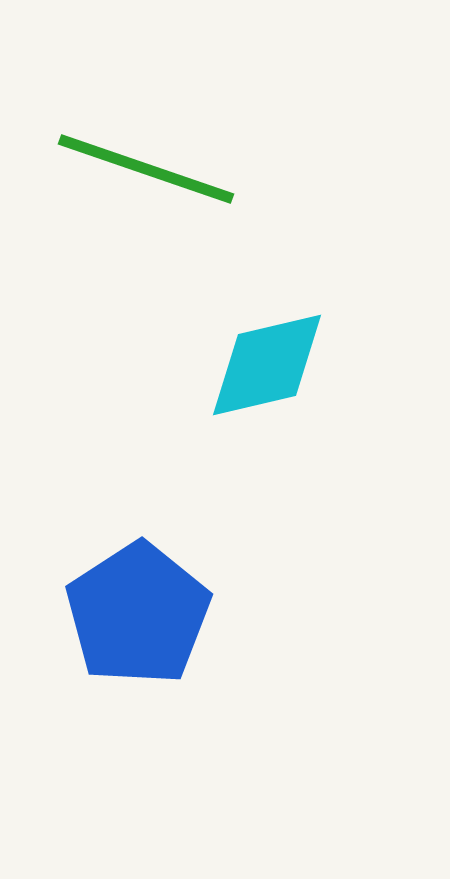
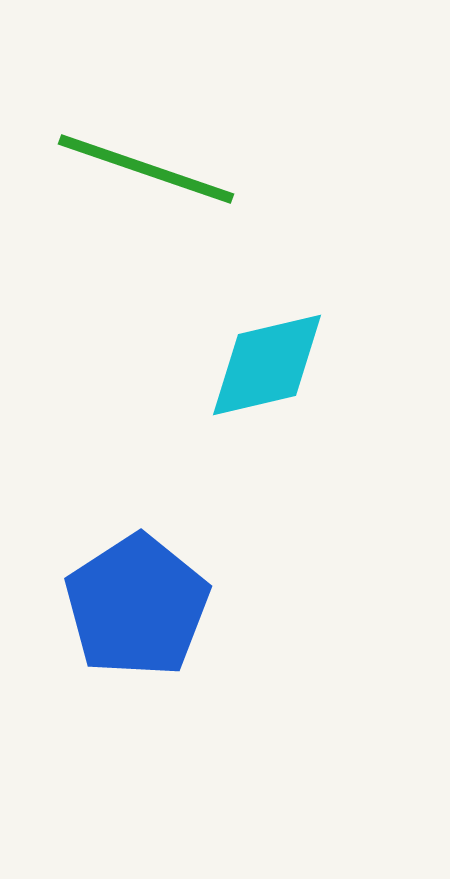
blue pentagon: moved 1 px left, 8 px up
